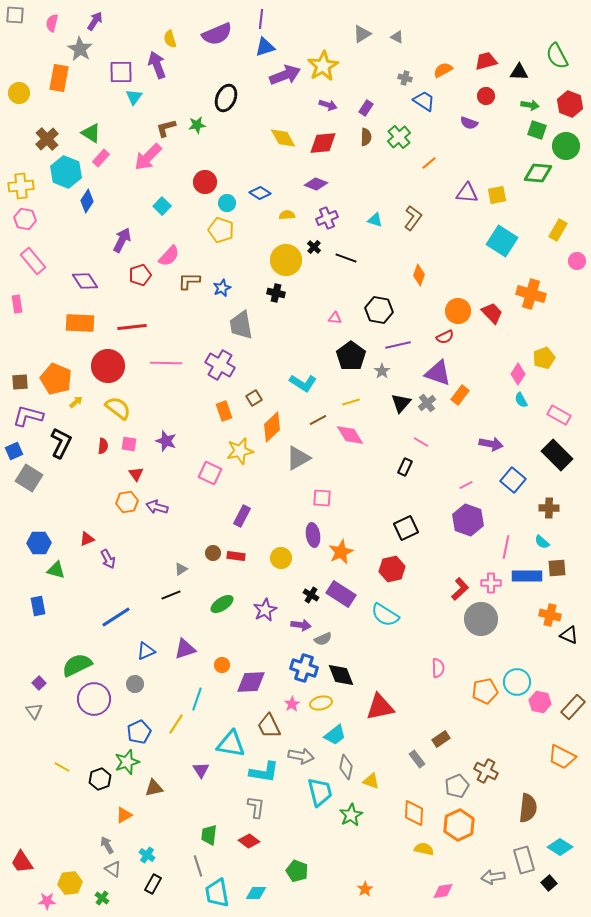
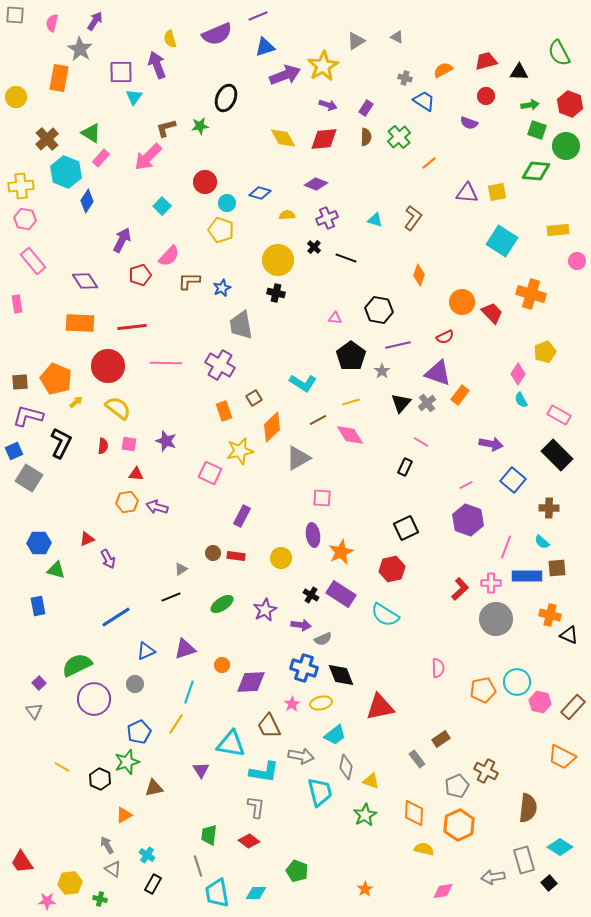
purple line at (261, 19): moved 3 px left, 3 px up; rotated 60 degrees clockwise
gray triangle at (362, 34): moved 6 px left, 7 px down
green semicircle at (557, 56): moved 2 px right, 3 px up
yellow circle at (19, 93): moved 3 px left, 4 px down
green arrow at (530, 105): rotated 18 degrees counterclockwise
green star at (197, 125): moved 3 px right, 1 px down
red diamond at (323, 143): moved 1 px right, 4 px up
green diamond at (538, 173): moved 2 px left, 2 px up
blue diamond at (260, 193): rotated 15 degrees counterclockwise
yellow square at (497, 195): moved 3 px up
yellow rectangle at (558, 230): rotated 55 degrees clockwise
yellow circle at (286, 260): moved 8 px left
orange circle at (458, 311): moved 4 px right, 9 px up
yellow pentagon at (544, 358): moved 1 px right, 6 px up
red triangle at (136, 474): rotated 49 degrees counterclockwise
pink line at (506, 547): rotated 10 degrees clockwise
black line at (171, 595): moved 2 px down
gray circle at (481, 619): moved 15 px right
orange pentagon at (485, 691): moved 2 px left, 1 px up
cyan line at (197, 699): moved 8 px left, 7 px up
black hexagon at (100, 779): rotated 15 degrees counterclockwise
green star at (351, 815): moved 14 px right
green cross at (102, 898): moved 2 px left, 1 px down; rotated 24 degrees counterclockwise
